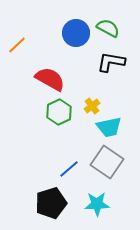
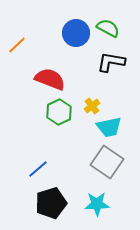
red semicircle: rotated 8 degrees counterclockwise
blue line: moved 31 px left
